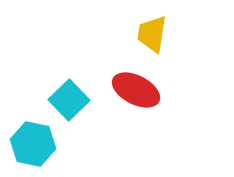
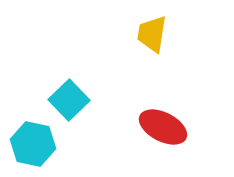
red ellipse: moved 27 px right, 37 px down
